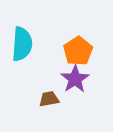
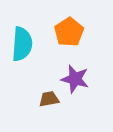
orange pentagon: moved 9 px left, 19 px up
purple star: rotated 24 degrees counterclockwise
